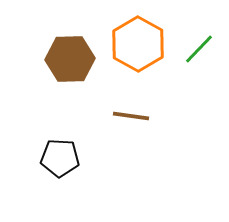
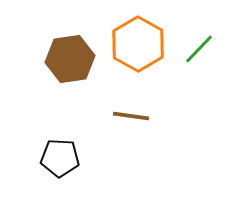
brown hexagon: rotated 6 degrees counterclockwise
